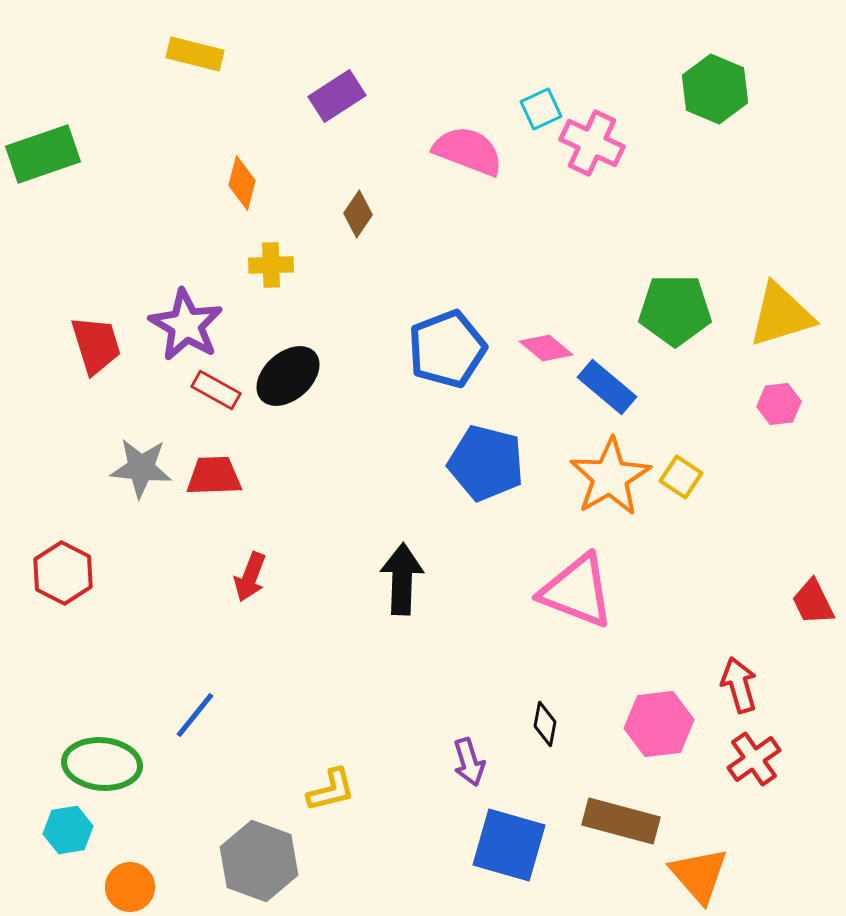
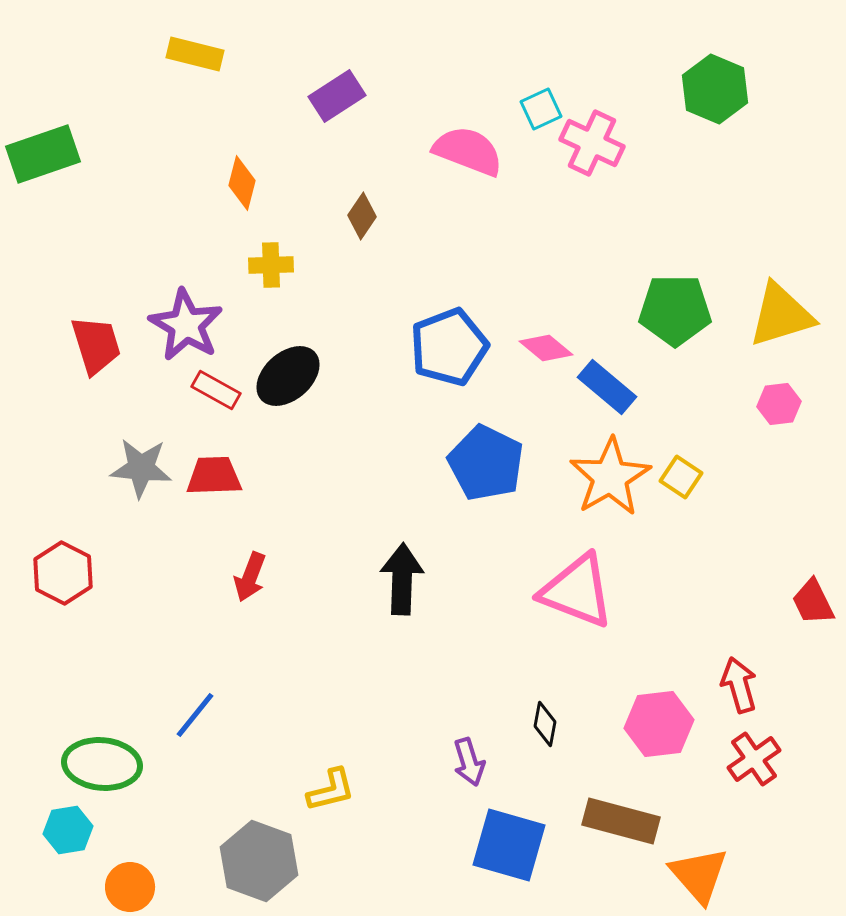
brown diamond at (358, 214): moved 4 px right, 2 px down
blue pentagon at (447, 349): moved 2 px right, 2 px up
blue pentagon at (486, 463): rotated 12 degrees clockwise
